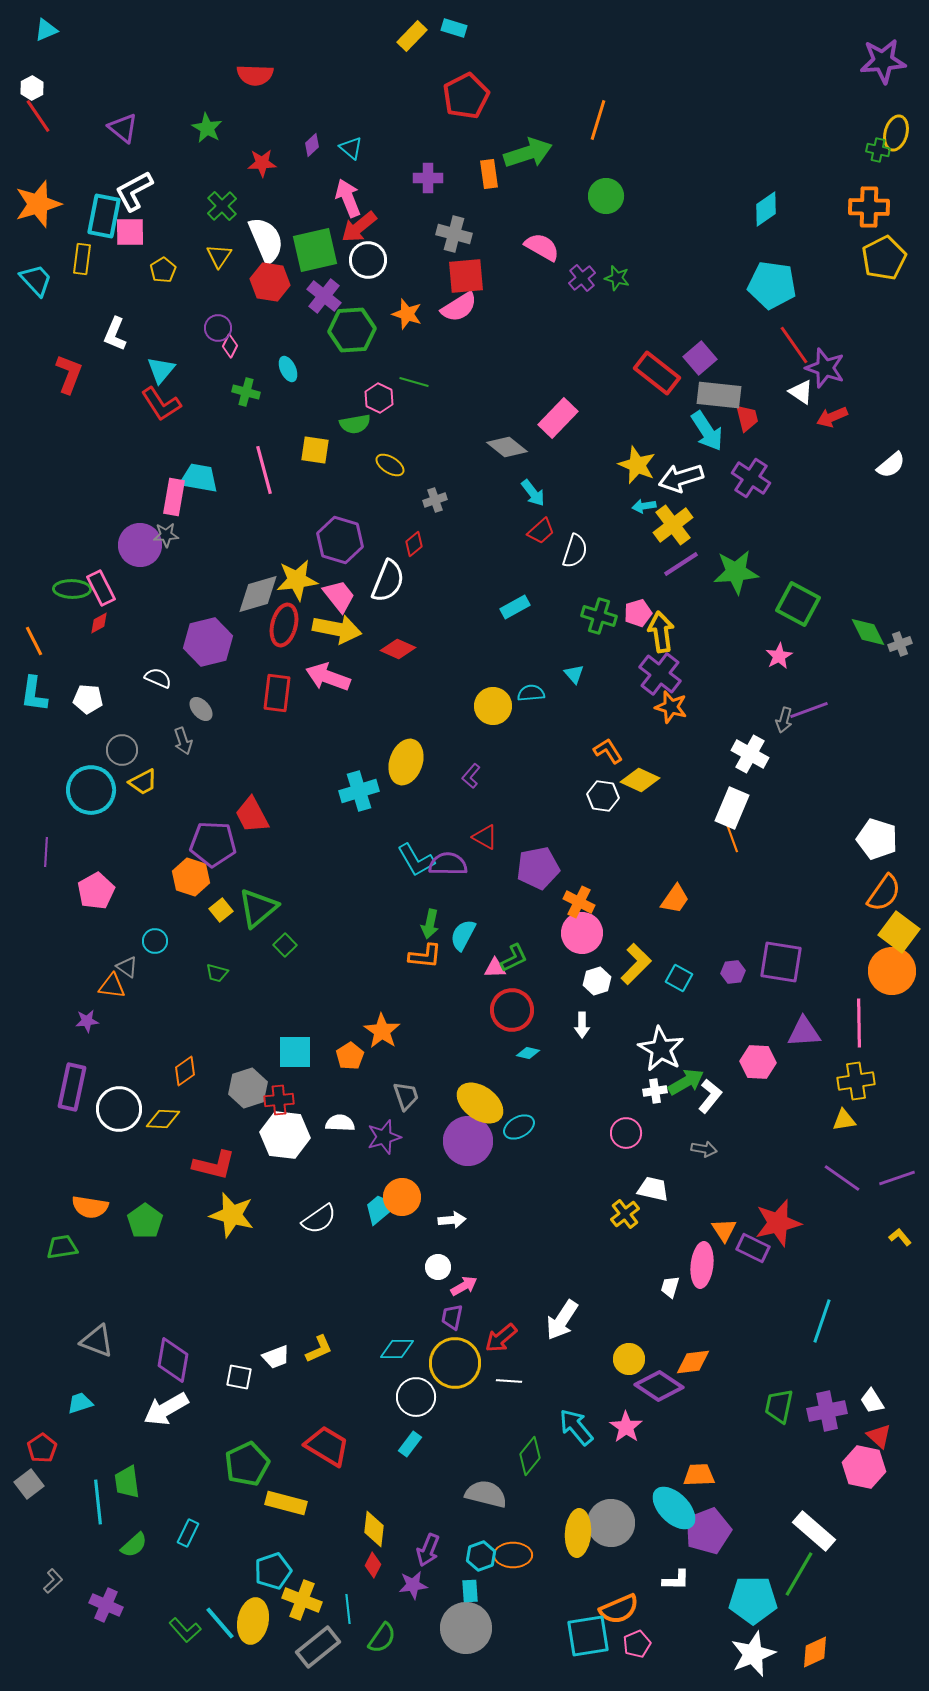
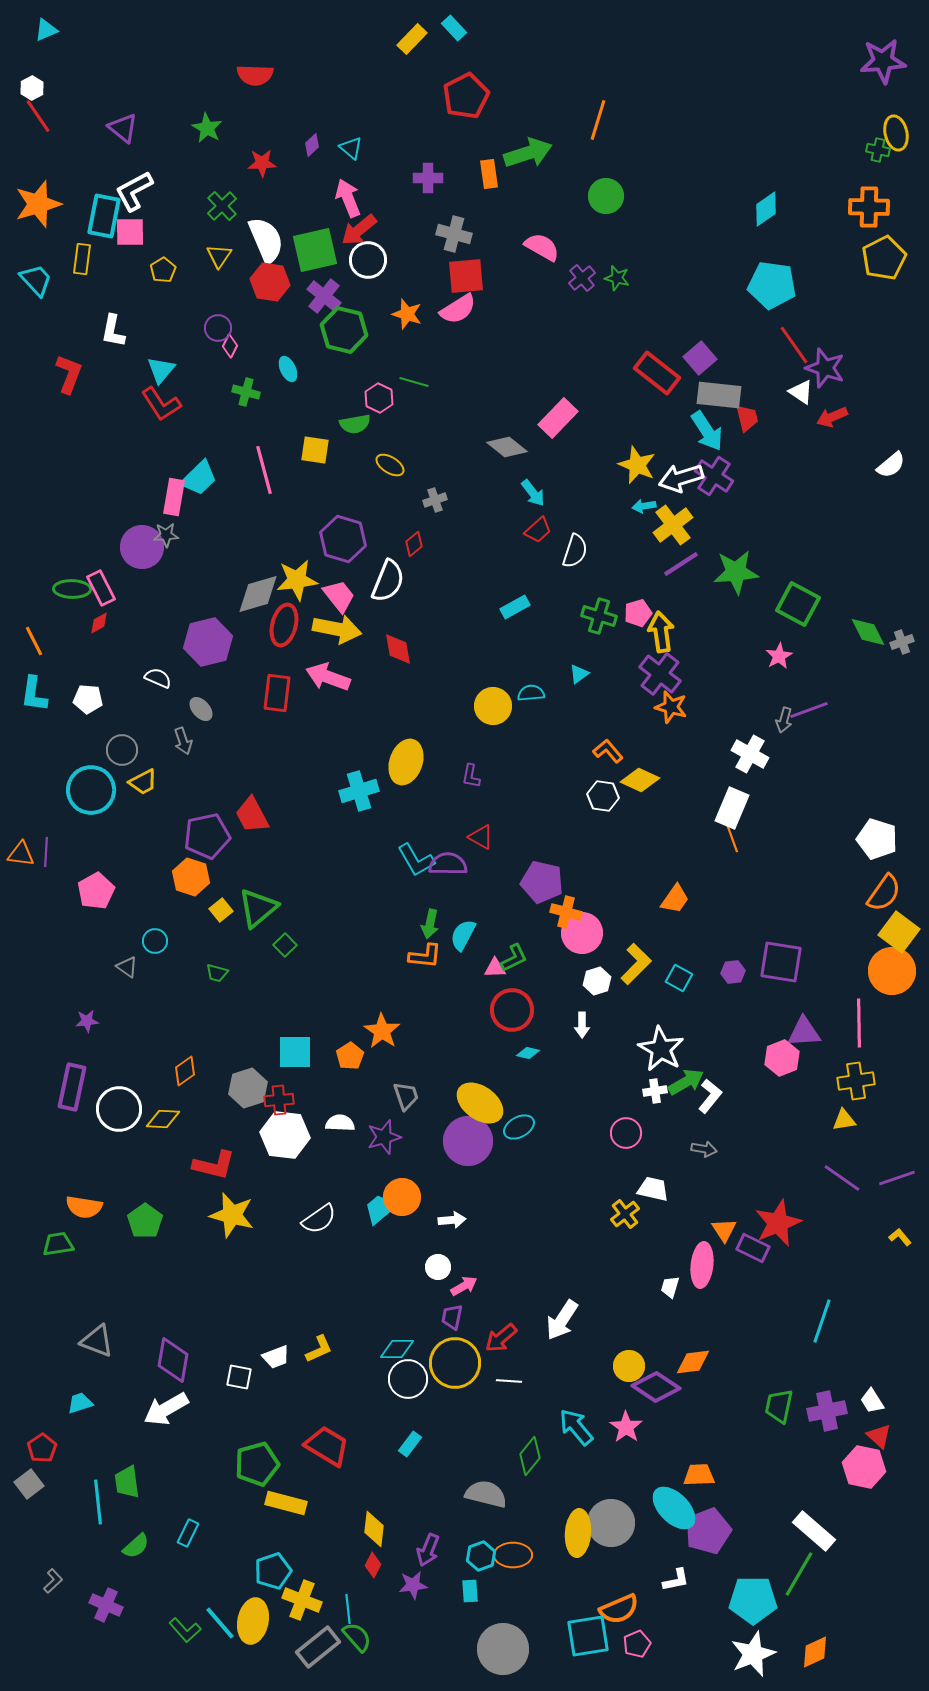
cyan rectangle at (454, 28): rotated 30 degrees clockwise
yellow rectangle at (412, 36): moved 3 px down
yellow ellipse at (896, 133): rotated 28 degrees counterclockwise
red arrow at (359, 227): moved 3 px down
pink semicircle at (459, 307): moved 1 px left, 2 px down
green hexagon at (352, 330): moved 8 px left; rotated 18 degrees clockwise
white L-shape at (115, 334): moved 2 px left, 3 px up; rotated 12 degrees counterclockwise
cyan trapezoid at (199, 478): rotated 126 degrees clockwise
purple cross at (751, 478): moved 37 px left, 2 px up
red trapezoid at (541, 531): moved 3 px left, 1 px up
purple hexagon at (340, 540): moved 3 px right, 1 px up
purple circle at (140, 545): moved 2 px right, 2 px down
gray cross at (900, 644): moved 2 px right, 2 px up
red diamond at (398, 649): rotated 56 degrees clockwise
cyan triangle at (574, 674): moved 5 px right; rotated 35 degrees clockwise
orange L-shape at (608, 751): rotated 8 degrees counterclockwise
purple L-shape at (471, 776): rotated 30 degrees counterclockwise
red triangle at (485, 837): moved 4 px left
purple pentagon at (213, 844): moved 6 px left, 8 px up; rotated 15 degrees counterclockwise
purple pentagon at (538, 868): moved 4 px right, 14 px down; rotated 24 degrees clockwise
orange cross at (579, 902): moved 13 px left, 10 px down; rotated 12 degrees counterclockwise
orange triangle at (112, 986): moved 91 px left, 132 px up
pink hexagon at (758, 1062): moved 24 px right, 4 px up; rotated 24 degrees counterclockwise
orange semicircle at (90, 1207): moved 6 px left
red star at (778, 1223): rotated 9 degrees counterclockwise
green trapezoid at (62, 1247): moved 4 px left, 3 px up
yellow circle at (629, 1359): moved 7 px down
purple diamond at (659, 1386): moved 3 px left, 1 px down
white circle at (416, 1397): moved 8 px left, 18 px up
green pentagon at (247, 1464): moved 10 px right; rotated 9 degrees clockwise
green semicircle at (134, 1545): moved 2 px right, 1 px down
white L-shape at (676, 1580): rotated 12 degrees counterclockwise
gray circle at (466, 1628): moved 37 px right, 21 px down
green semicircle at (382, 1638): moved 25 px left, 1 px up; rotated 76 degrees counterclockwise
